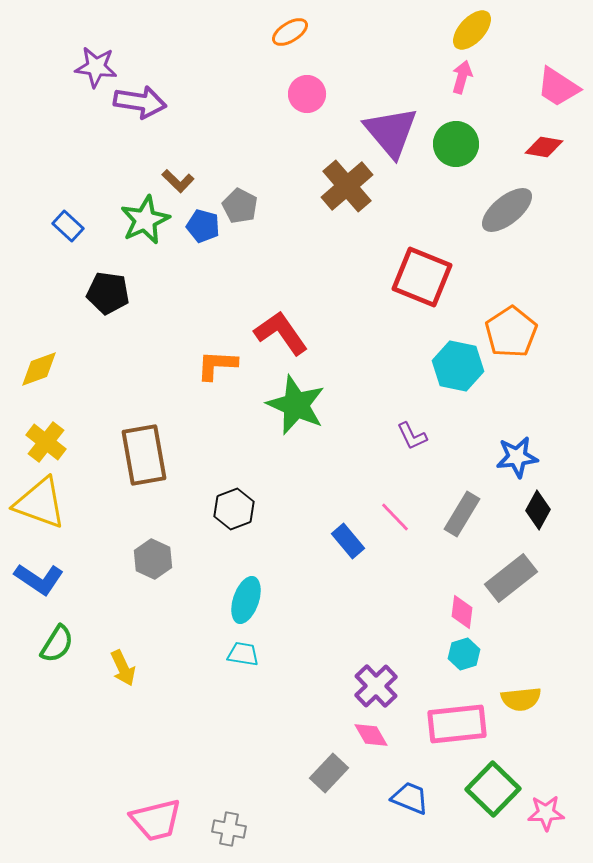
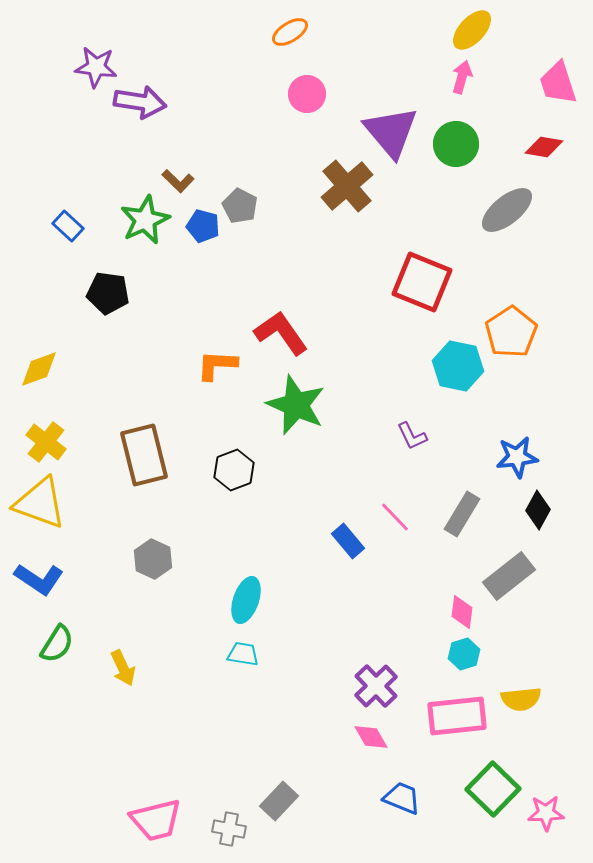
pink trapezoid at (558, 87): moved 4 px up; rotated 39 degrees clockwise
red square at (422, 277): moved 5 px down
brown rectangle at (144, 455): rotated 4 degrees counterclockwise
black hexagon at (234, 509): moved 39 px up
gray rectangle at (511, 578): moved 2 px left, 2 px up
pink rectangle at (457, 724): moved 8 px up
pink diamond at (371, 735): moved 2 px down
gray rectangle at (329, 773): moved 50 px left, 28 px down
blue trapezoid at (410, 798): moved 8 px left
